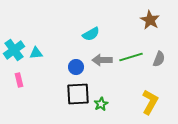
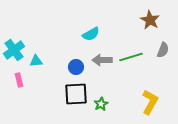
cyan triangle: moved 8 px down
gray semicircle: moved 4 px right, 9 px up
black square: moved 2 px left
